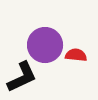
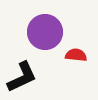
purple circle: moved 13 px up
